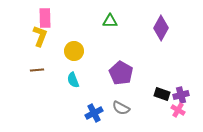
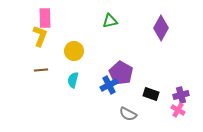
green triangle: rotated 14 degrees counterclockwise
brown line: moved 4 px right
cyan semicircle: rotated 35 degrees clockwise
black rectangle: moved 11 px left
gray semicircle: moved 7 px right, 6 px down
blue cross: moved 15 px right, 28 px up
